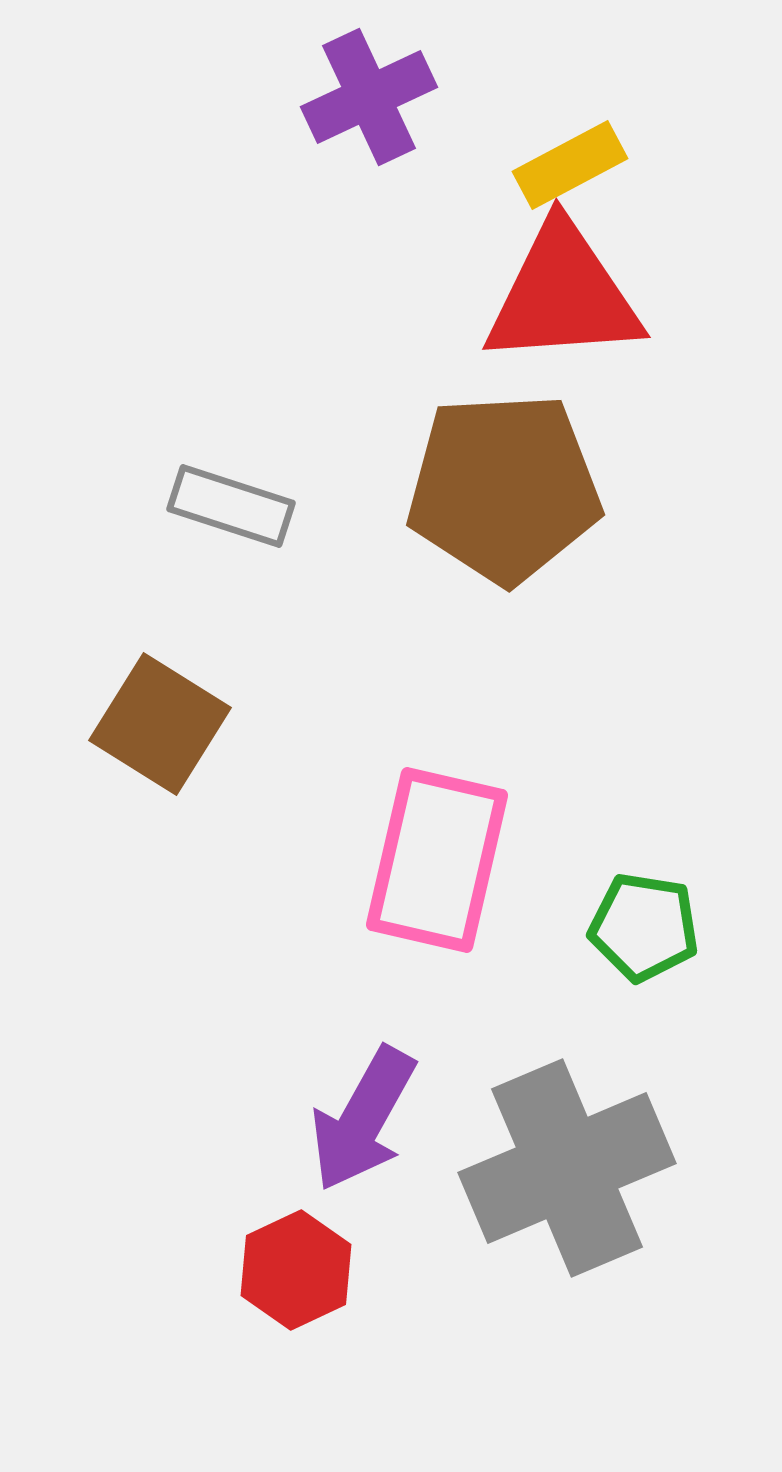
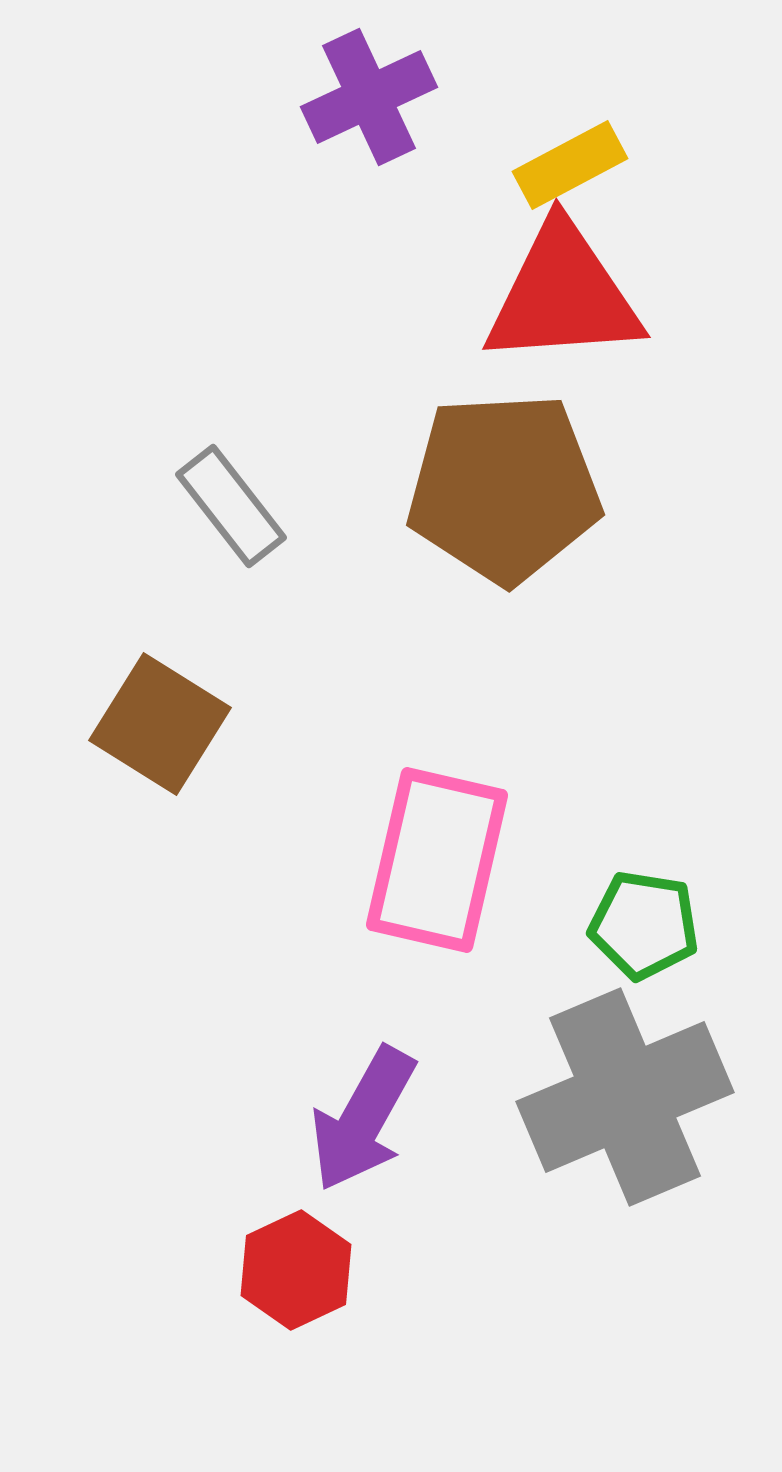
gray rectangle: rotated 34 degrees clockwise
green pentagon: moved 2 px up
gray cross: moved 58 px right, 71 px up
